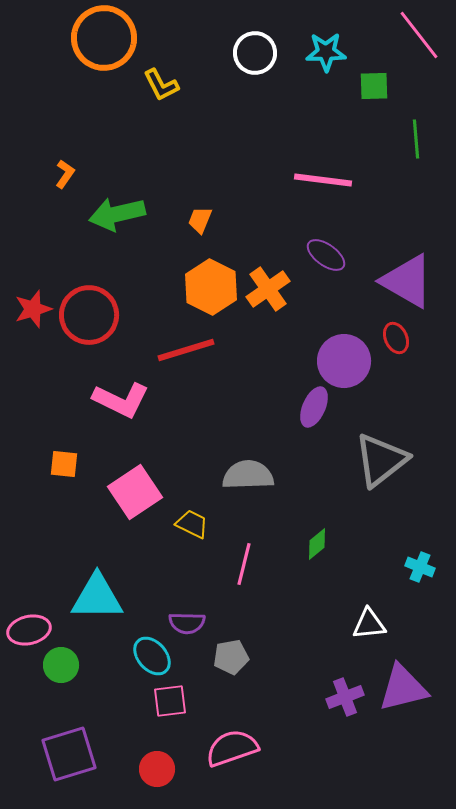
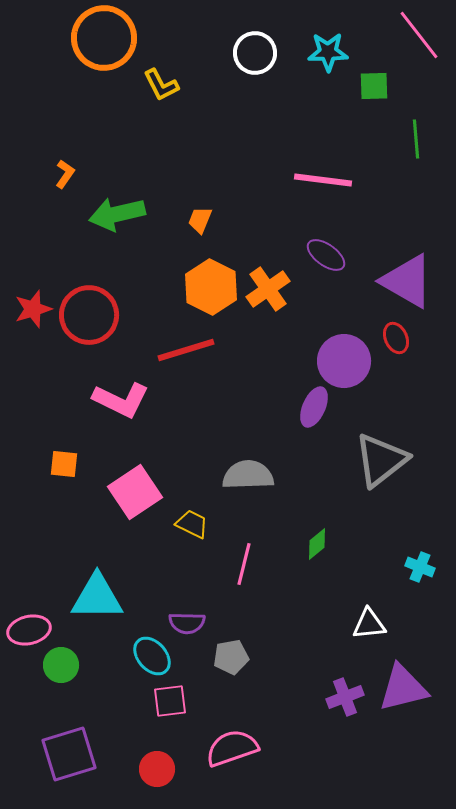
cyan star at (326, 52): moved 2 px right
